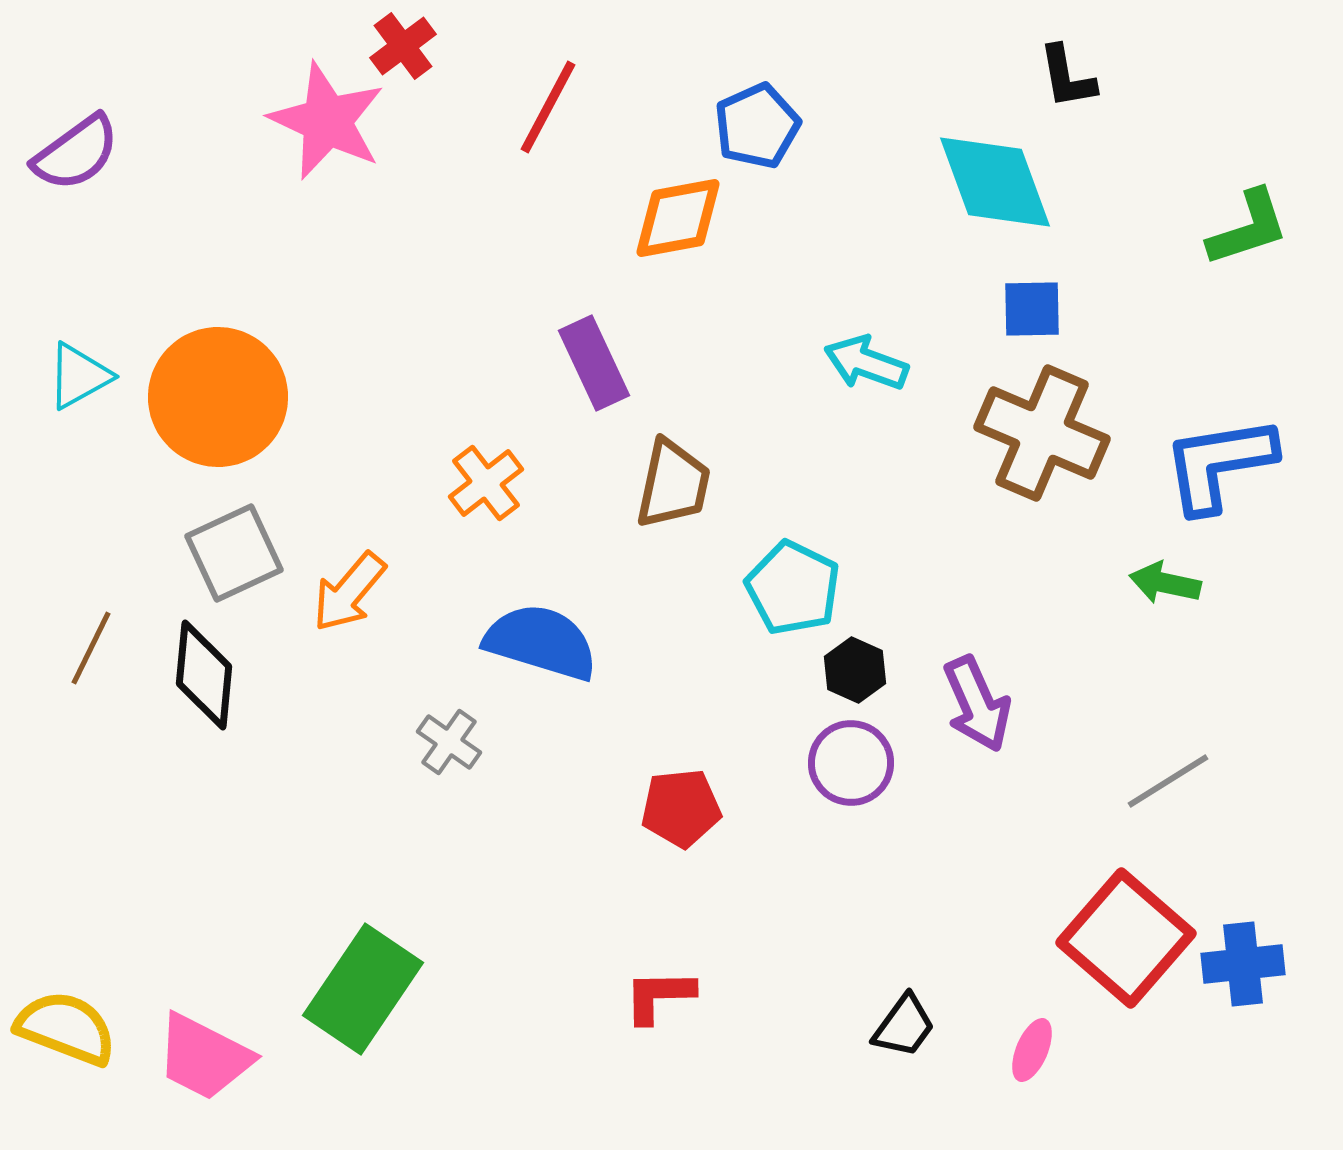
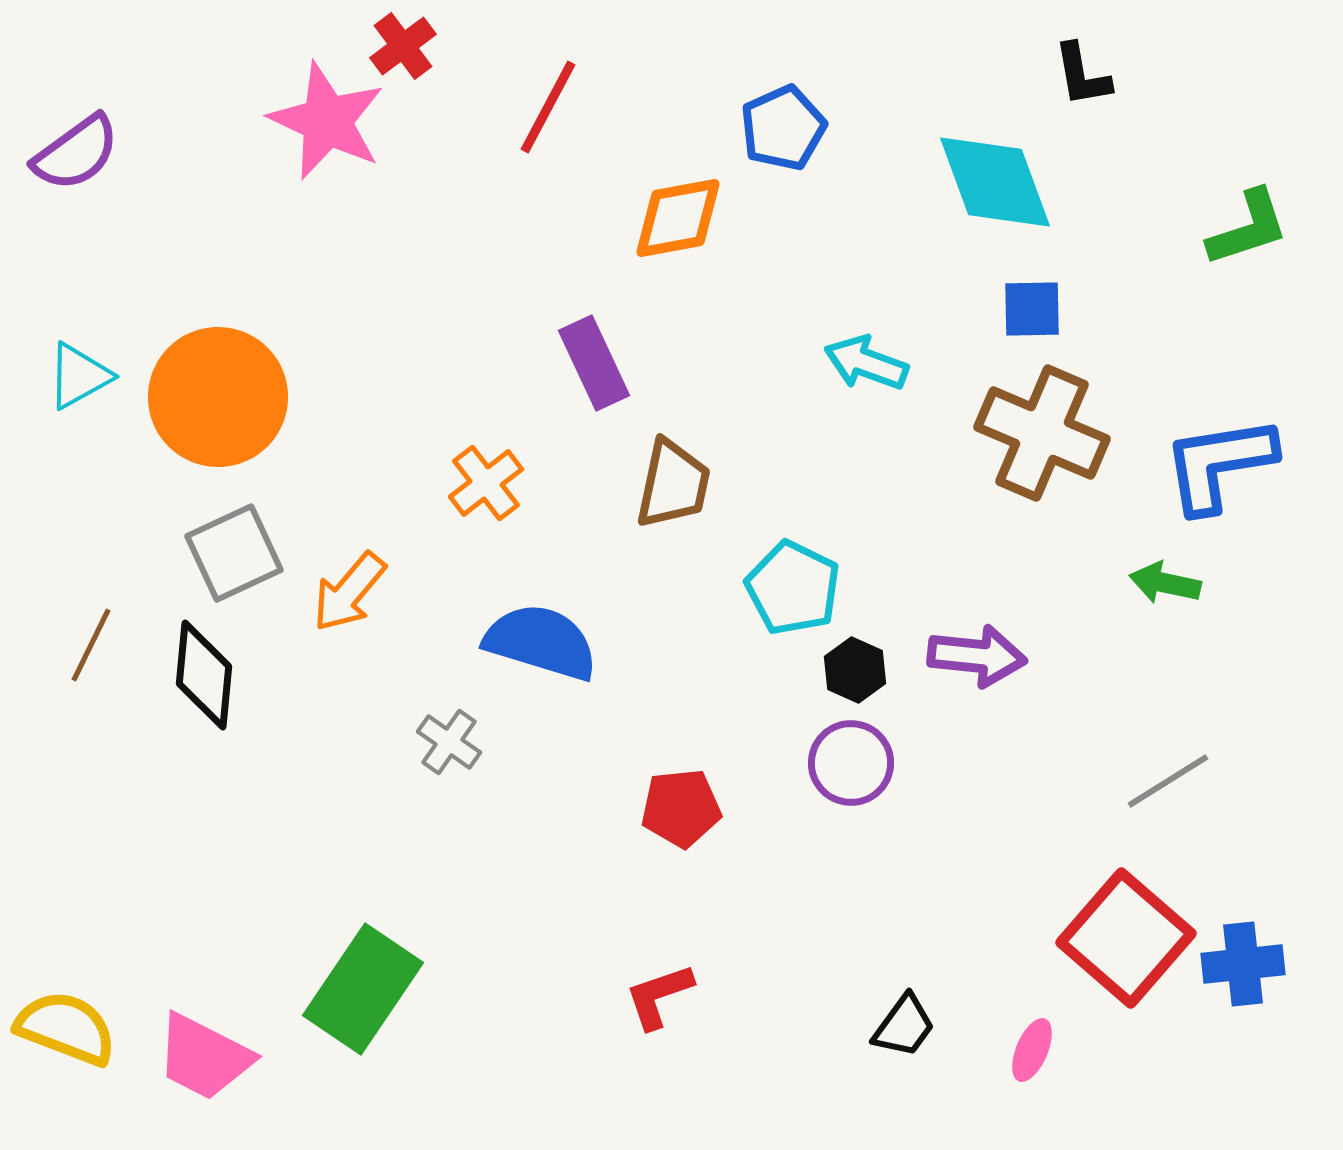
black L-shape: moved 15 px right, 2 px up
blue pentagon: moved 26 px right, 2 px down
brown line: moved 3 px up
purple arrow: moved 48 px up; rotated 60 degrees counterclockwise
red L-shape: rotated 18 degrees counterclockwise
